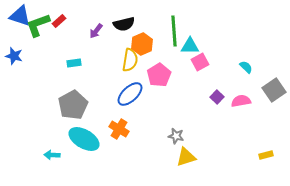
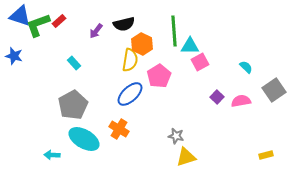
orange hexagon: rotated 10 degrees counterclockwise
cyan rectangle: rotated 56 degrees clockwise
pink pentagon: moved 1 px down
